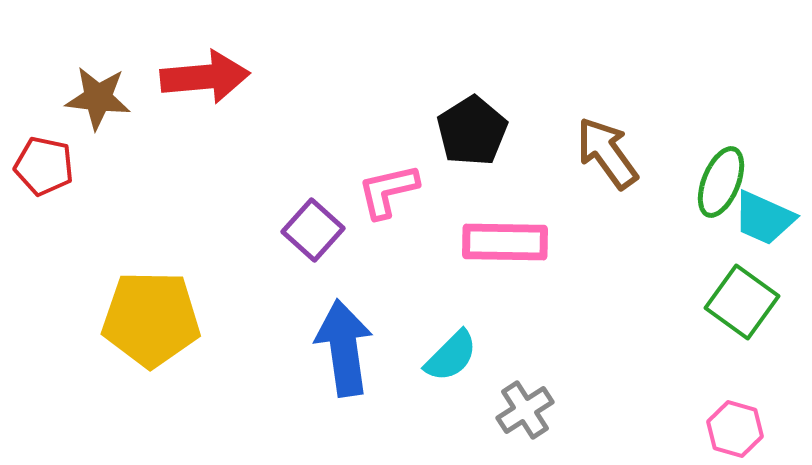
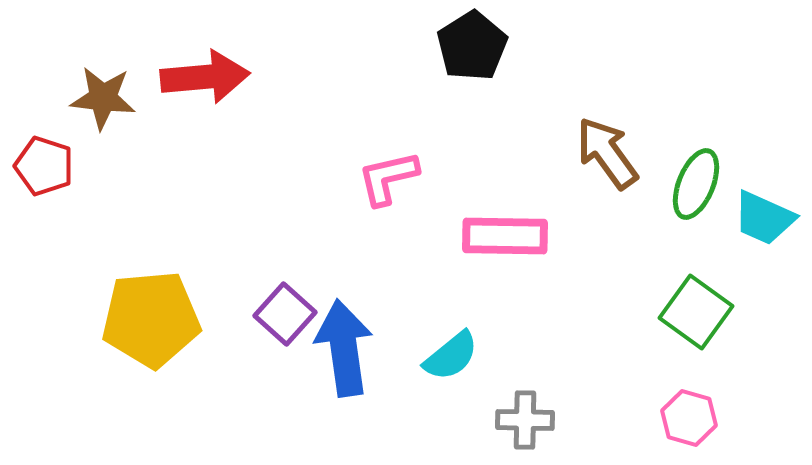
brown star: moved 5 px right
black pentagon: moved 85 px up
red pentagon: rotated 6 degrees clockwise
green ellipse: moved 25 px left, 2 px down
pink L-shape: moved 13 px up
purple square: moved 28 px left, 84 px down
pink rectangle: moved 6 px up
green square: moved 46 px left, 10 px down
yellow pentagon: rotated 6 degrees counterclockwise
cyan semicircle: rotated 6 degrees clockwise
gray cross: moved 10 px down; rotated 34 degrees clockwise
pink hexagon: moved 46 px left, 11 px up
